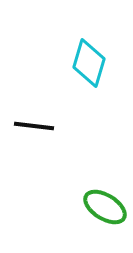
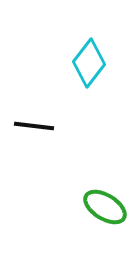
cyan diamond: rotated 21 degrees clockwise
